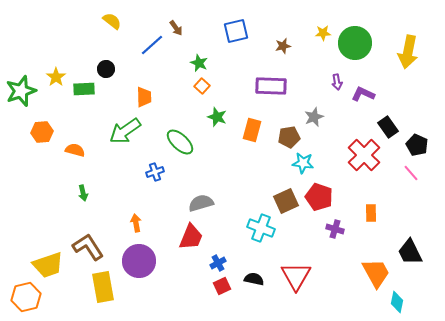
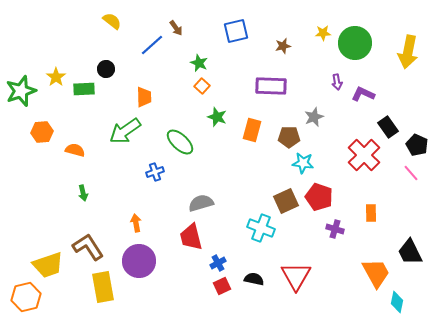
brown pentagon at (289, 137): rotated 10 degrees clockwise
red trapezoid at (191, 237): rotated 144 degrees clockwise
